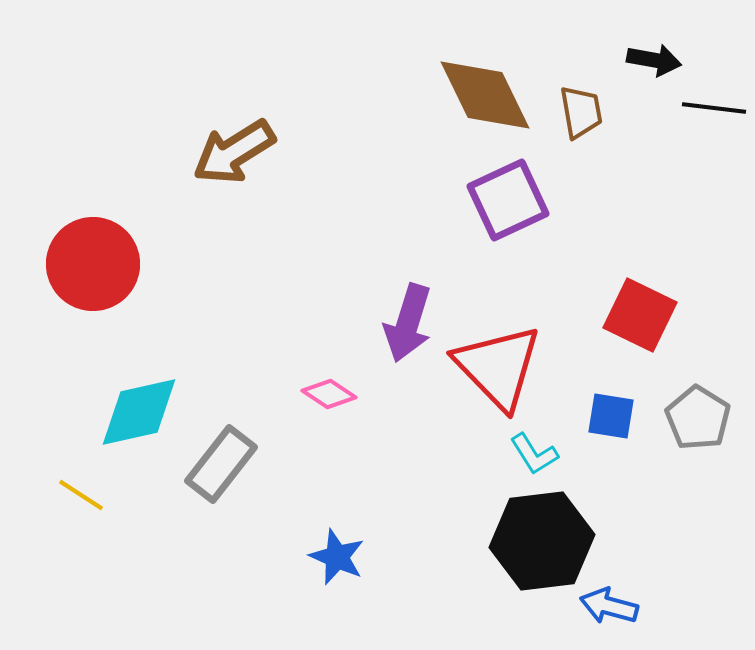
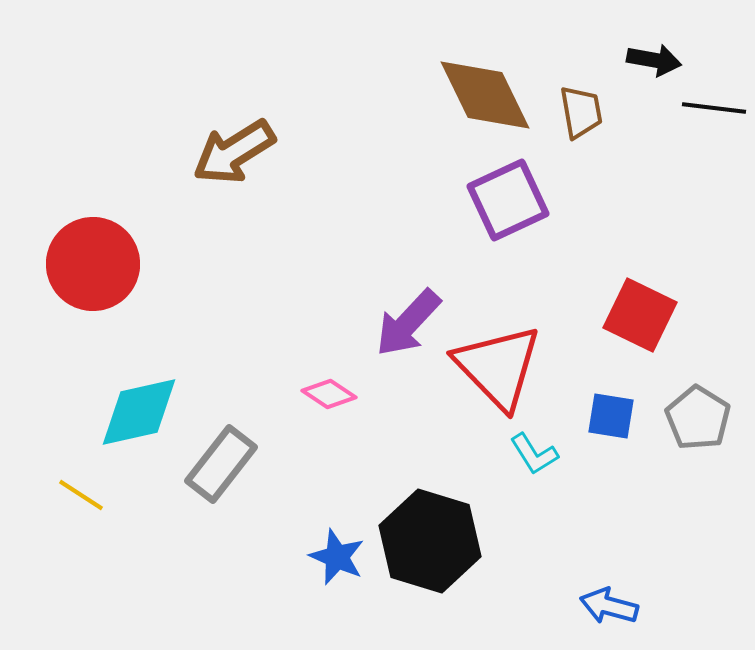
purple arrow: rotated 26 degrees clockwise
black hexagon: moved 112 px left; rotated 24 degrees clockwise
